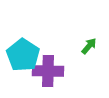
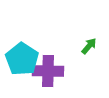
cyan pentagon: moved 1 px left, 4 px down
